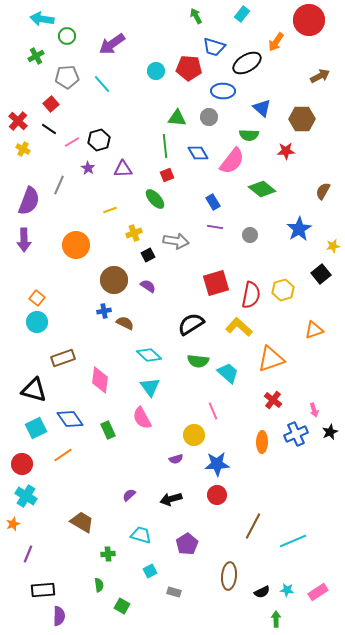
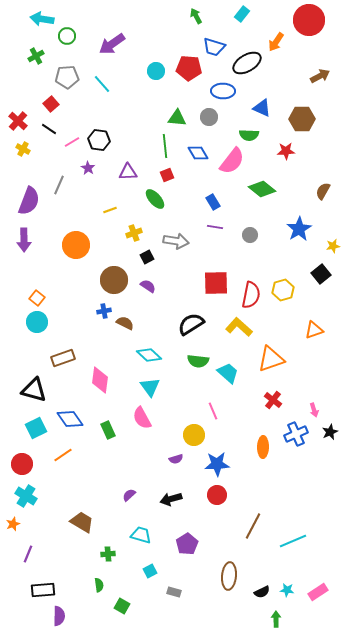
blue triangle at (262, 108): rotated 18 degrees counterclockwise
black hexagon at (99, 140): rotated 25 degrees clockwise
purple triangle at (123, 169): moved 5 px right, 3 px down
black square at (148, 255): moved 1 px left, 2 px down
red square at (216, 283): rotated 16 degrees clockwise
orange ellipse at (262, 442): moved 1 px right, 5 px down
